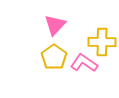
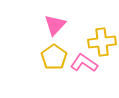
yellow cross: rotated 8 degrees counterclockwise
